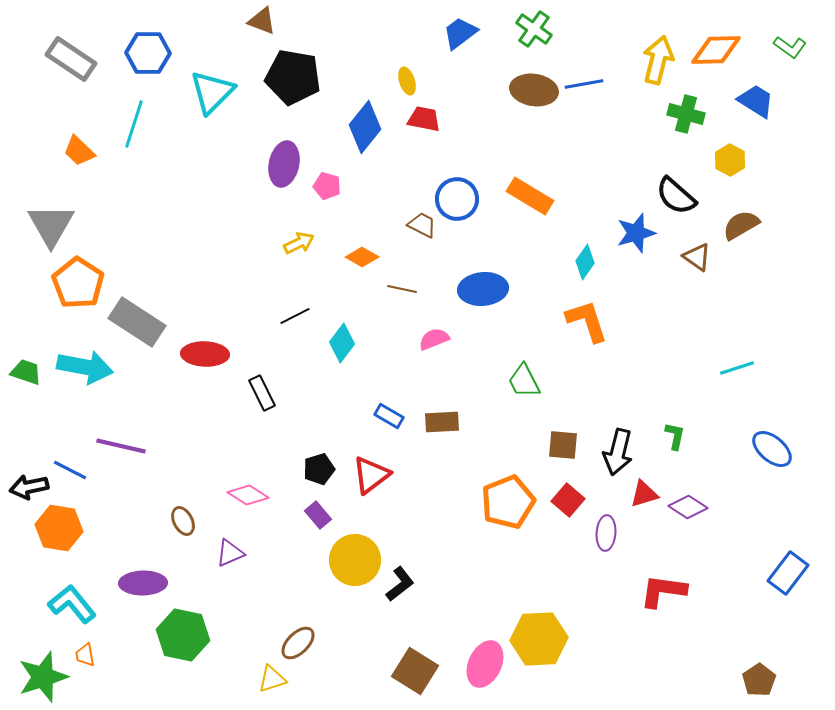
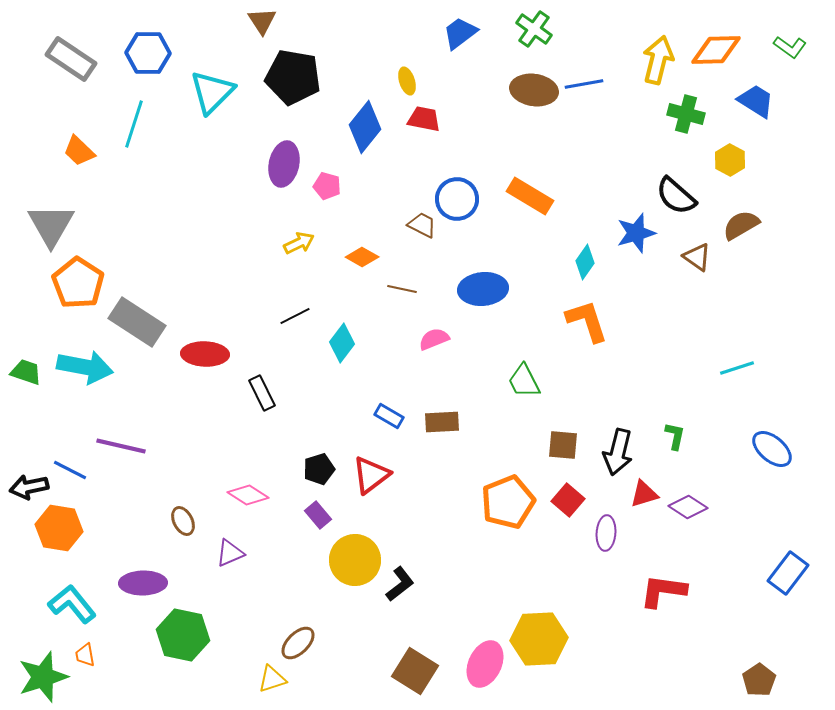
brown triangle at (262, 21): rotated 36 degrees clockwise
